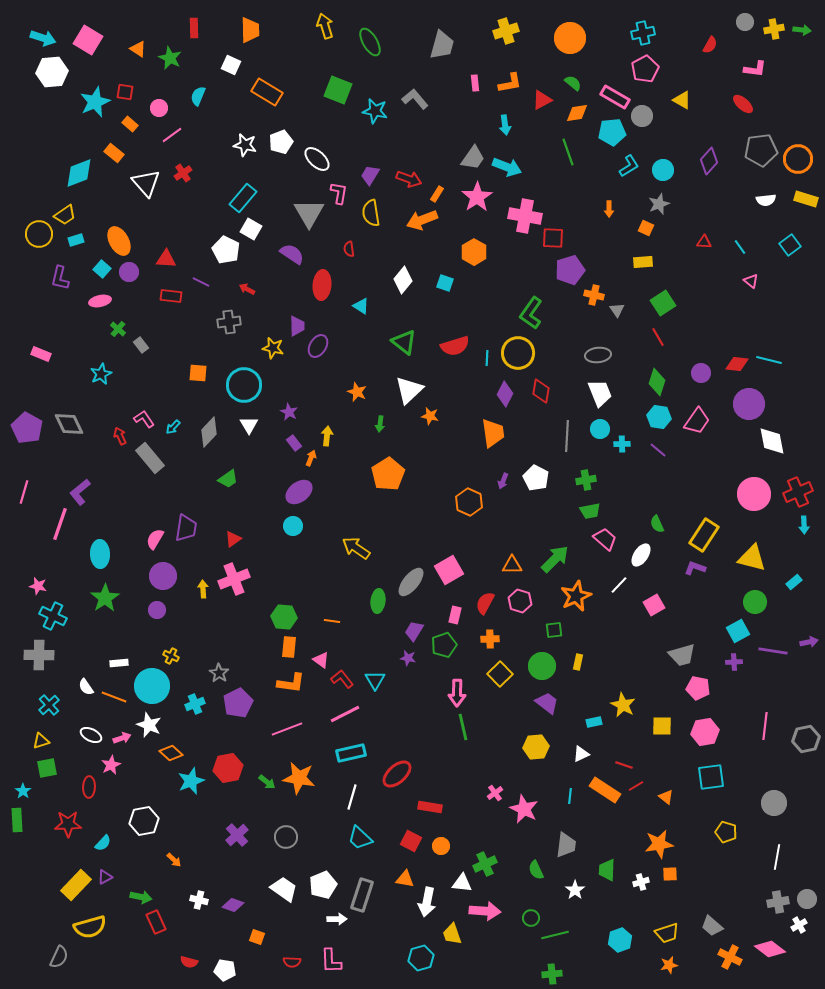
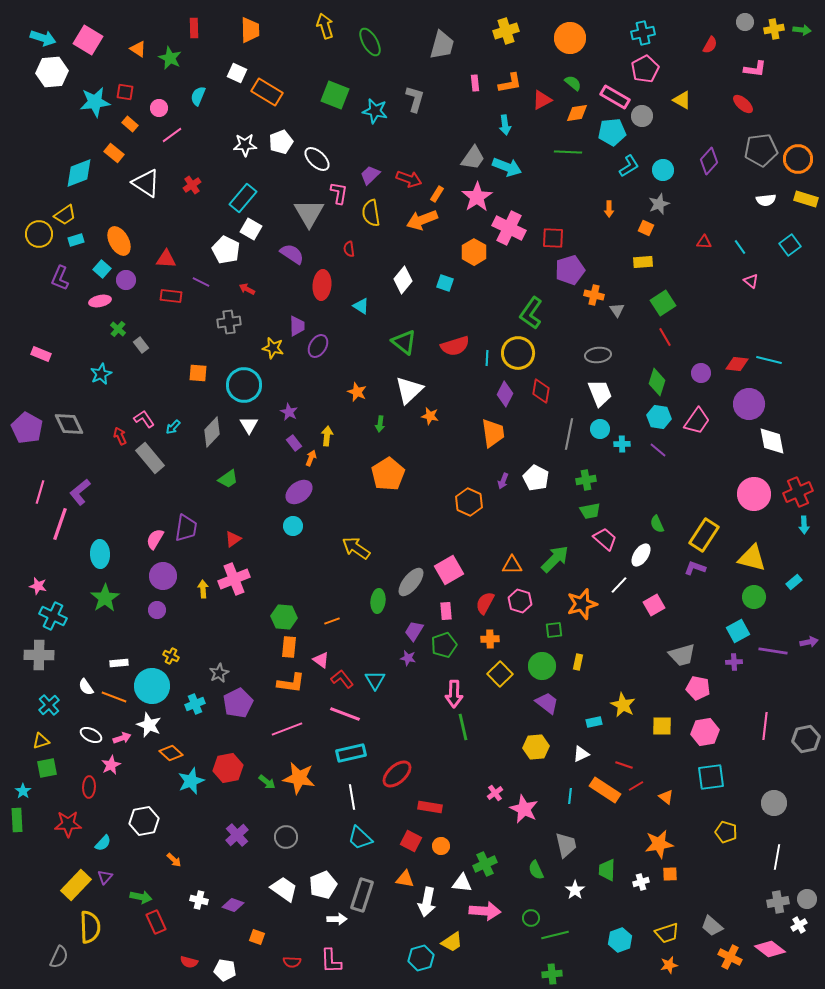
white square at (231, 65): moved 6 px right, 8 px down
green square at (338, 90): moved 3 px left, 5 px down
gray L-shape at (415, 99): rotated 56 degrees clockwise
cyan star at (95, 102): rotated 16 degrees clockwise
white star at (245, 145): rotated 15 degrees counterclockwise
green line at (568, 152): rotated 68 degrees counterclockwise
red cross at (183, 173): moved 9 px right, 12 px down
purple trapezoid at (370, 175): rotated 15 degrees clockwise
white triangle at (146, 183): rotated 16 degrees counterclockwise
pink cross at (525, 216): moved 16 px left, 12 px down; rotated 16 degrees clockwise
purple circle at (129, 272): moved 3 px left, 8 px down
purple L-shape at (60, 278): rotated 10 degrees clockwise
red line at (658, 337): moved 7 px right
gray diamond at (209, 432): moved 3 px right
gray line at (567, 436): moved 2 px right, 2 px up; rotated 8 degrees clockwise
pink line at (24, 492): moved 16 px right
orange star at (576, 596): moved 6 px right, 8 px down; rotated 8 degrees clockwise
green circle at (755, 602): moved 1 px left, 5 px up
pink rectangle at (455, 615): moved 9 px left, 4 px up; rotated 18 degrees counterclockwise
orange line at (332, 621): rotated 28 degrees counterclockwise
gray star at (219, 673): rotated 12 degrees clockwise
pink arrow at (457, 693): moved 3 px left, 1 px down
pink line at (345, 714): rotated 48 degrees clockwise
white line at (352, 797): rotated 25 degrees counterclockwise
gray trapezoid at (566, 845): rotated 20 degrees counterclockwise
purple triangle at (105, 877): rotated 21 degrees counterclockwise
yellow semicircle at (90, 927): rotated 76 degrees counterclockwise
yellow trapezoid at (452, 934): moved 8 px down; rotated 105 degrees counterclockwise
